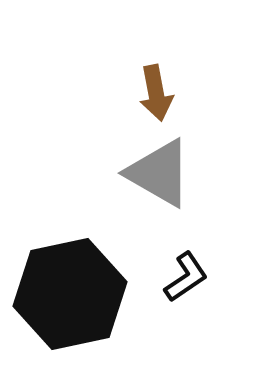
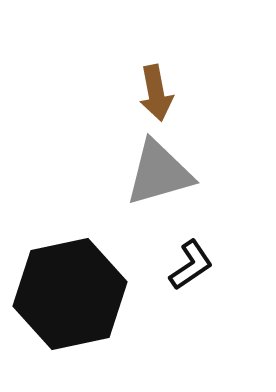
gray triangle: rotated 46 degrees counterclockwise
black L-shape: moved 5 px right, 12 px up
